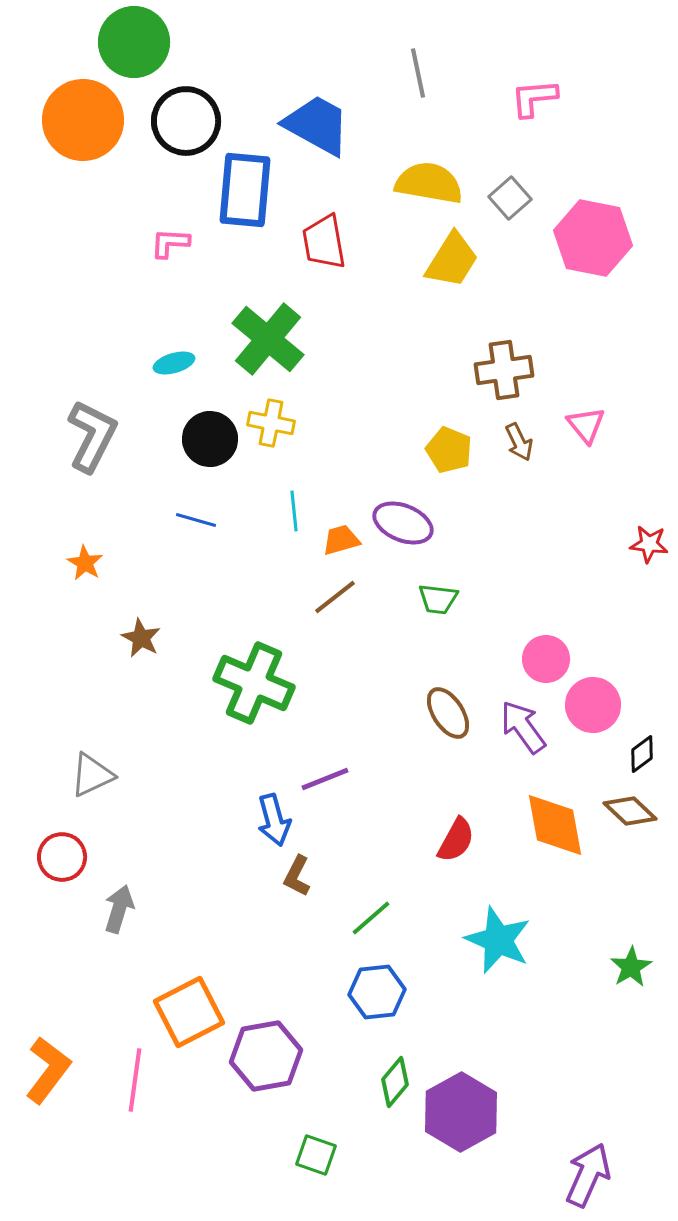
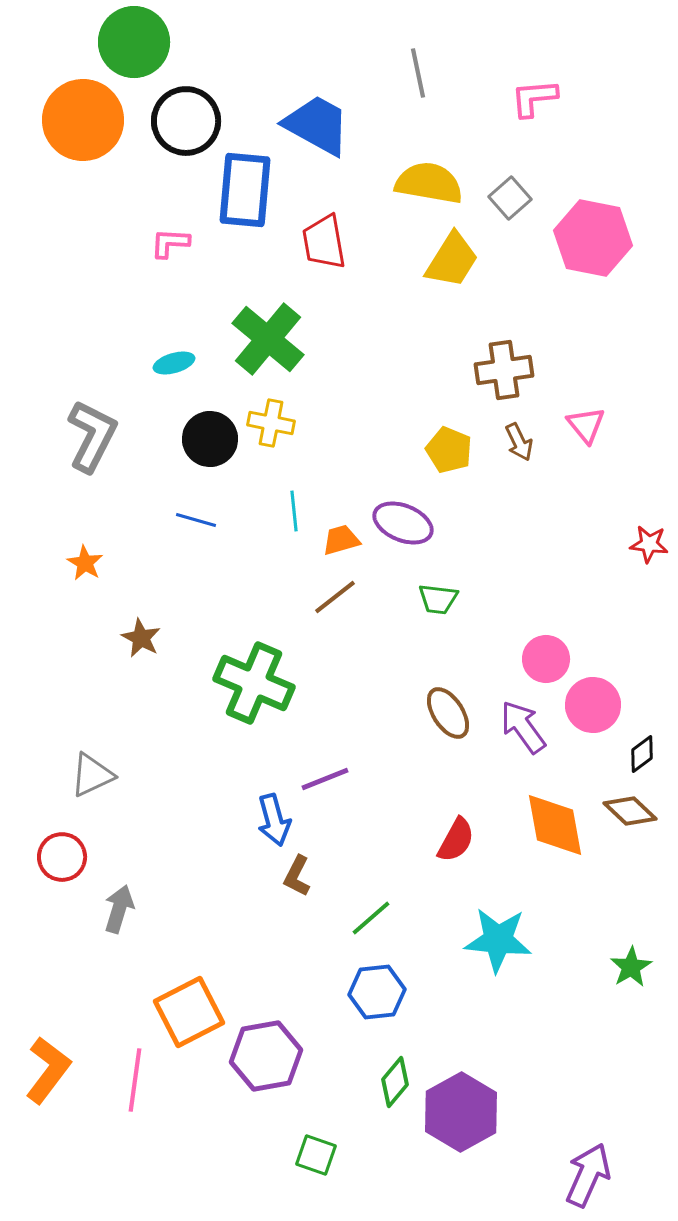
cyan star at (498, 940): rotated 18 degrees counterclockwise
